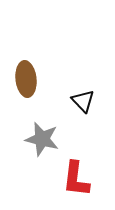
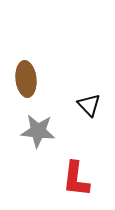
black triangle: moved 6 px right, 4 px down
gray star: moved 4 px left, 8 px up; rotated 8 degrees counterclockwise
